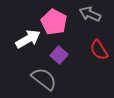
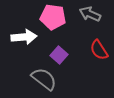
pink pentagon: moved 1 px left, 5 px up; rotated 20 degrees counterclockwise
white arrow: moved 4 px left, 2 px up; rotated 25 degrees clockwise
